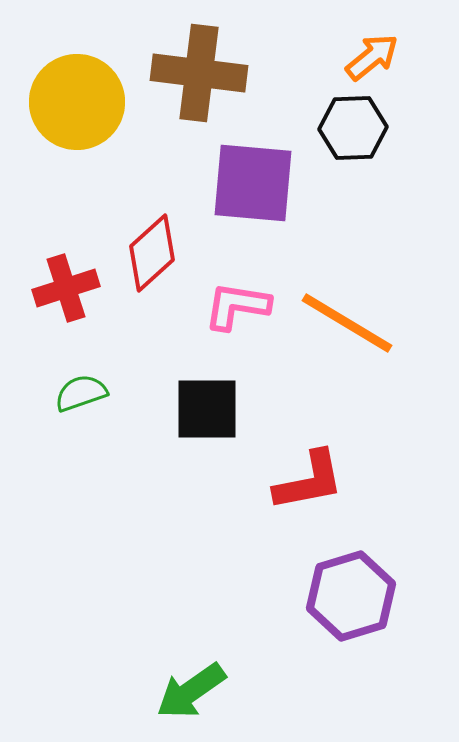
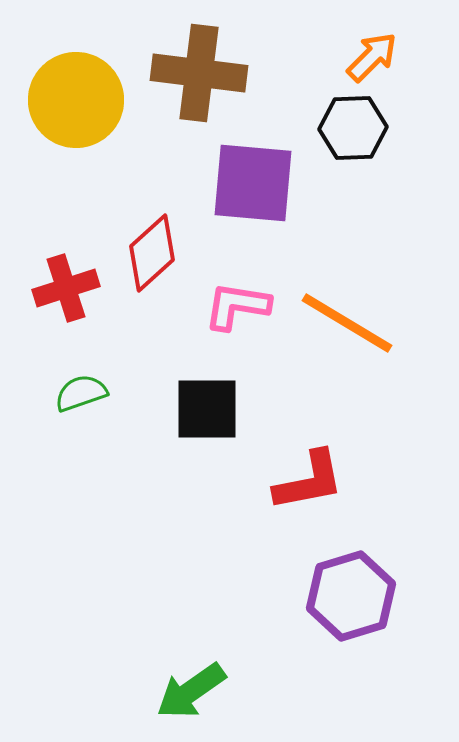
orange arrow: rotated 6 degrees counterclockwise
yellow circle: moved 1 px left, 2 px up
